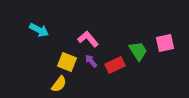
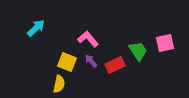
cyan arrow: moved 3 px left, 2 px up; rotated 72 degrees counterclockwise
yellow semicircle: rotated 24 degrees counterclockwise
